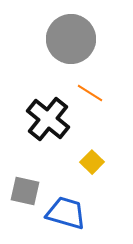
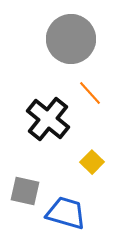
orange line: rotated 16 degrees clockwise
